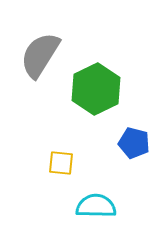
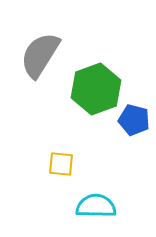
green hexagon: rotated 6 degrees clockwise
blue pentagon: moved 23 px up
yellow square: moved 1 px down
